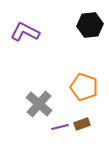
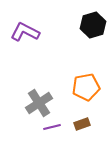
black hexagon: moved 3 px right; rotated 10 degrees counterclockwise
orange pentagon: moved 2 px right; rotated 28 degrees counterclockwise
gray cross: moved 1 px up; rotated 16 degrees clockwise
purple line: moved 8 px left
